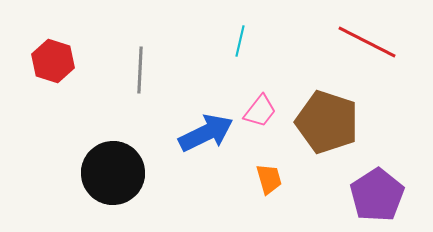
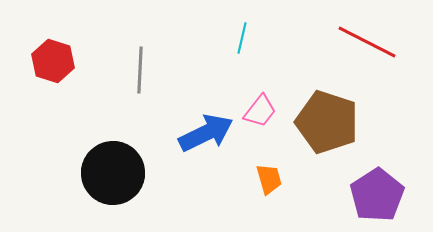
cyan line: moved 2 px right, 3 px up
